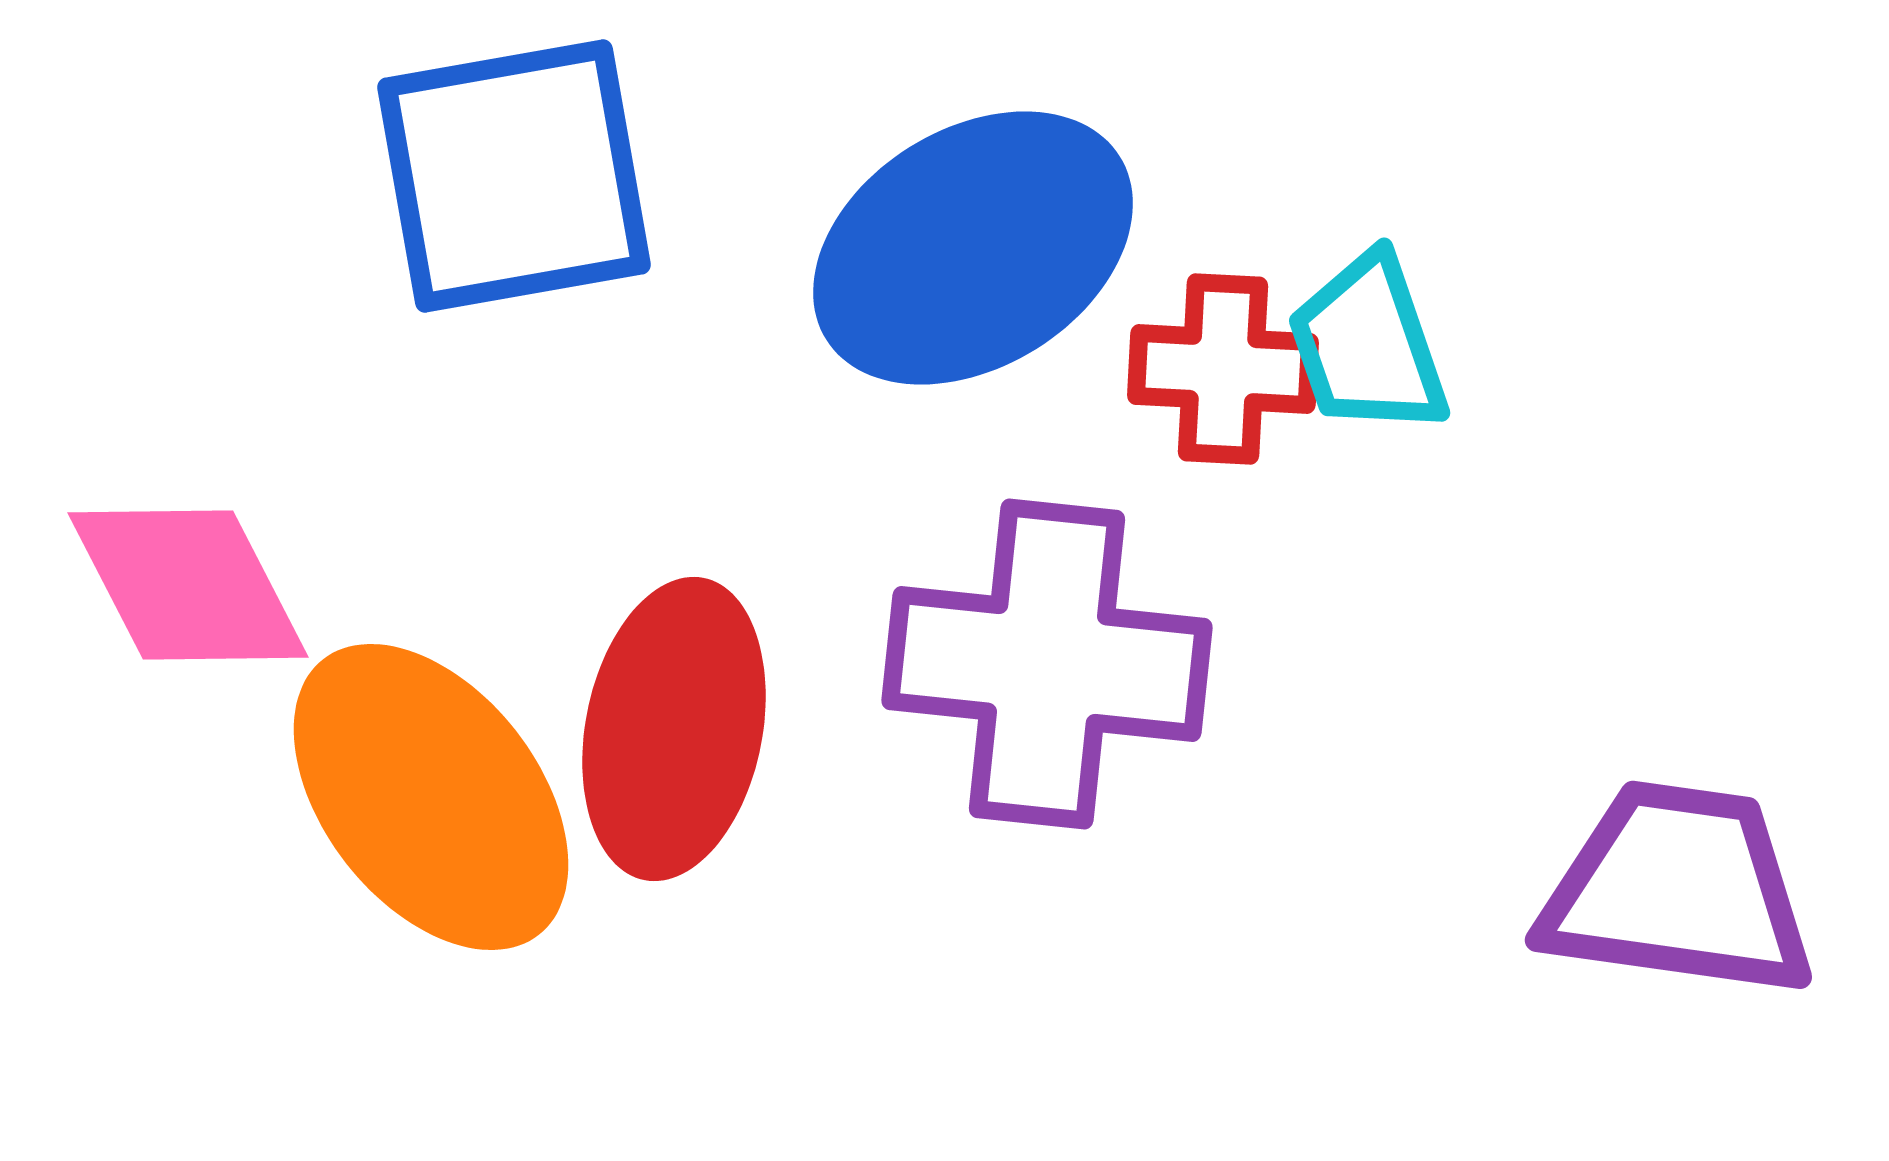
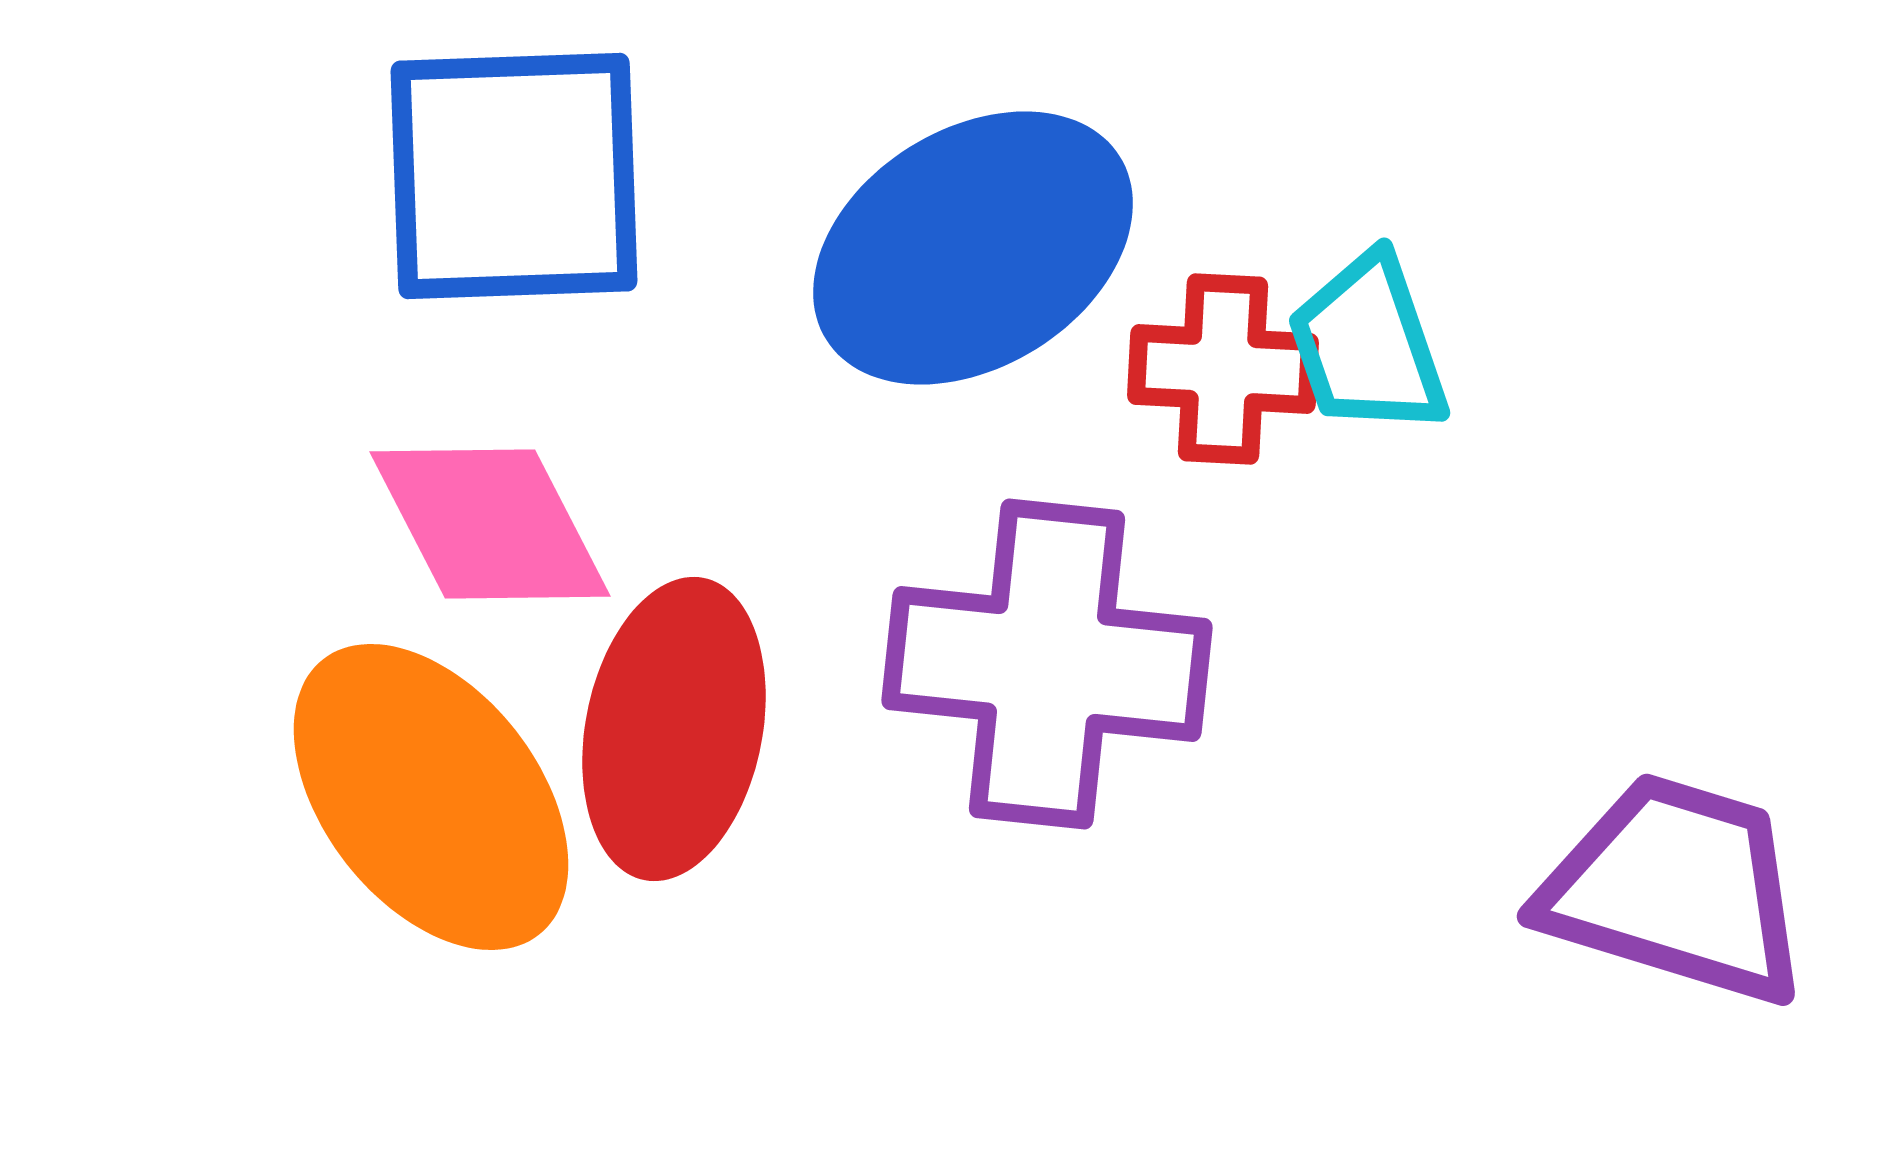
blue square: rotated 8 degrees clockwise
pink diamond: moved 302 px right, 61 px up
purple trapezoid: moved 2 px left, 1 px up; rotated 9 degrees clockwise
